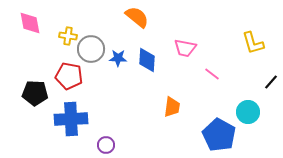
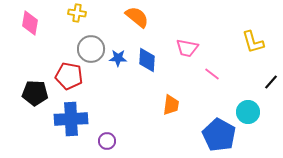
pink diamond: rotated 20 degrees clockwise
yellow cross: moved 9 px right, 23 px up
yellow L-shape: moved 1 px up
pink trapezoid: moved 2 px right
orange trapezoid: moved 1 px left, 2 px up
purple circle: moved 1 px right, 4 px up
